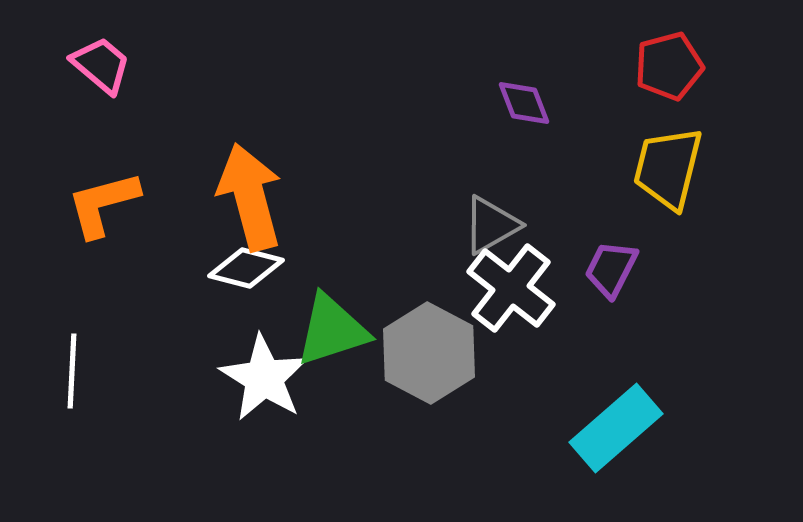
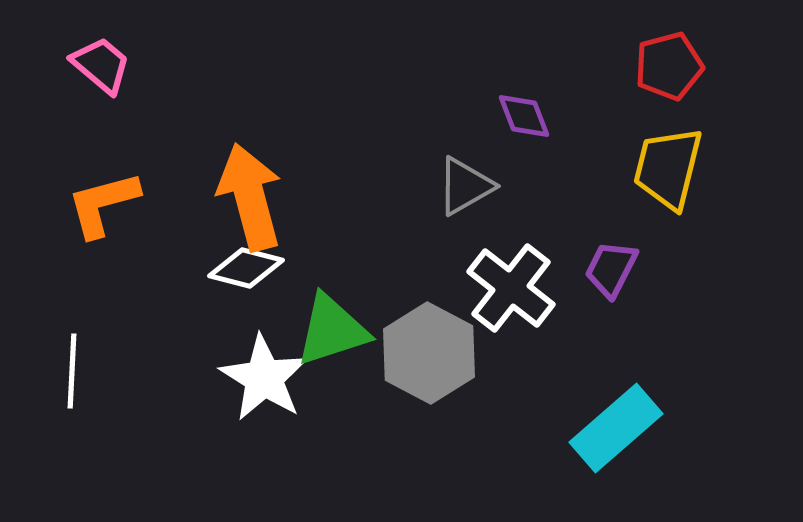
purple diamond: moved 13 px down
gray triangle: moved 26 px left, 39 px up
